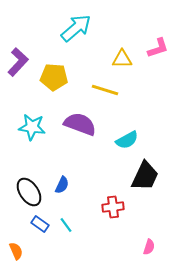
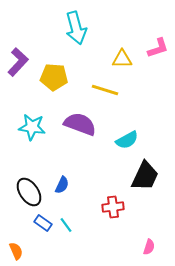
cyan arrow: rotated 116 degrees clockwise
blue rectangle: moved 3 px right, 1 px up
